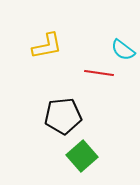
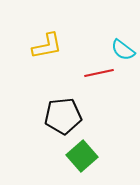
red line: rotated 20 degrees counterclockwise
